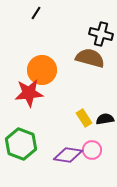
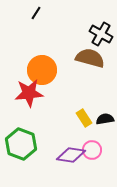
black cross: rotated 15 degrees clockwise
purple diamond: moved 3 px right
